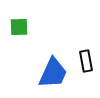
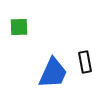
black rectangle: moved 1 px left, 1 px down
